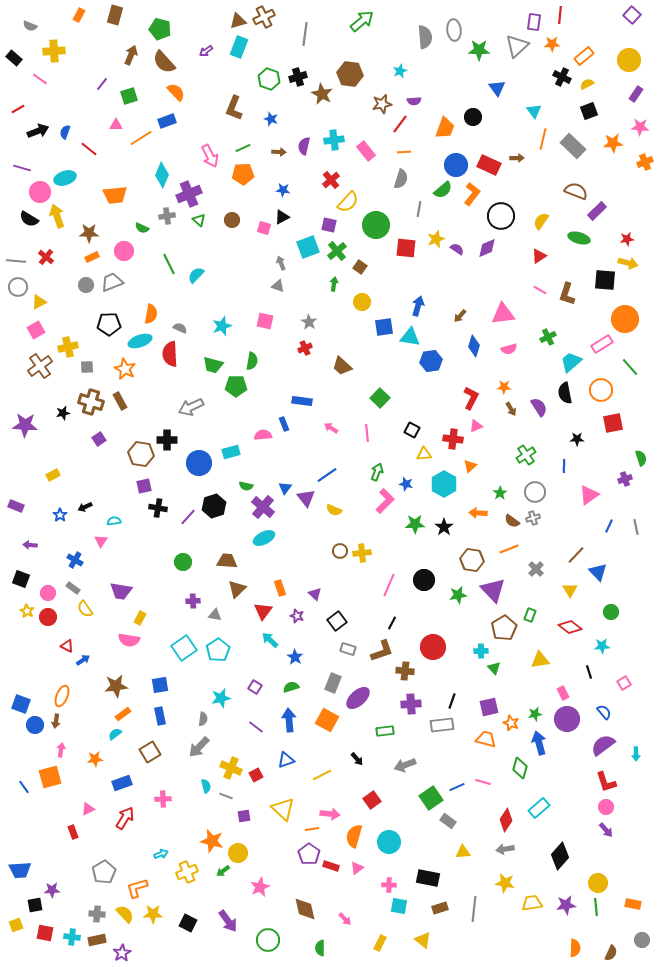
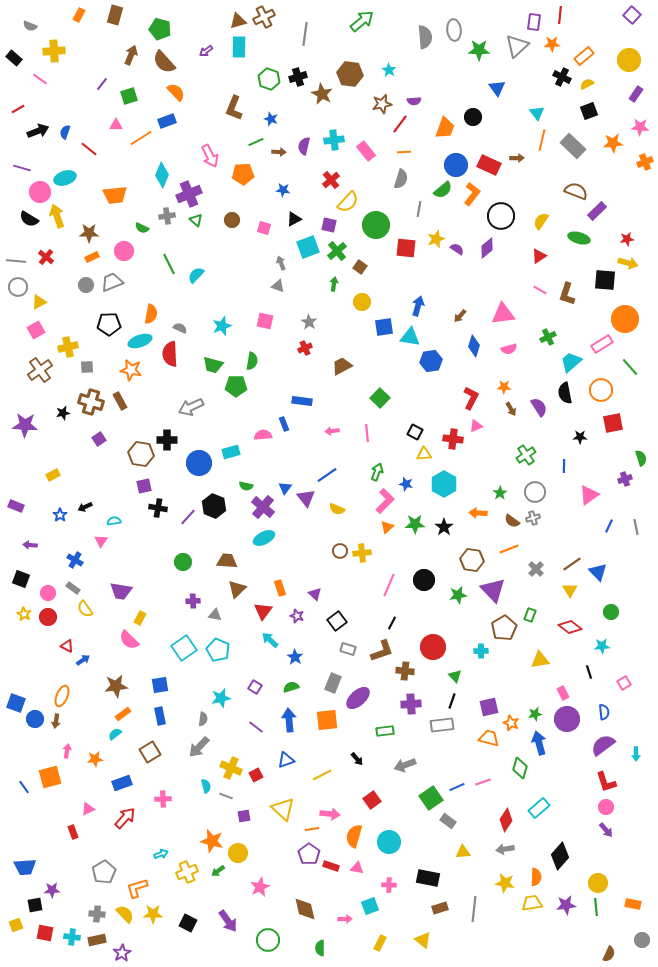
cyan rectangle at (239, 47): rotated 20 degrees counterclockwise
cyan star at (400, 71): moved 11 px left, 1 px up; rotated 16 degrees counterclockwise
cyan triangle at (534, 111): moved 3 px right, 2 px down
orange line at (543, 139): moved 1 px left, 1 px down
green line at (243, 148): moved 13 px right, 6 px up
black triangle at (282, 217): moved 12 px right, 2 px down
green triangle at (199, 220): moved 3 px left
purple diamond at (487, 248): rotated 15 degrees counterclockwise
brown cross at (40, 366): moved 4 px down
brown trapezoid at (342, 366): rotated 110 degrees clockwise
orange star at (125, 369): moved 6 px right, 1 px down; rotated 15 degrees counterclockwise
pink arrow at (331, 428): moved 1 px right, 3 px down; rotated 40 degrees counterclockwise
black square at (412, 430): moved 3 px right, 2 px down
black star at (577, 439): moved 3 px right, 2 px up
orange triangle at (470, 466): moved 83 px left, 61 px down
black hexagon at (214, 506): rotated 20 degrees counterclockwise
yellow semicircle at (334, 510): moved 3 px right, 1 px up
brown line at (576, 555): moved 4 px left, 9 px down; rotated 12 degrees clockwise
yellow star at (27, 611): moved 3 px left, 3 px down
pink semicircle at (129, 640): rotated 35 degrees clockwise
cyan pentagon at (218, 650): rotated 15 degrees counterclockwise
green triangle at (494, 668): moved 39 px left, 8 px down
blue square at (21, 704): moved 5 px left, 1 px up
blue semicircle at (604, 712): rotated 35 degrees clockwise
orange square at (327, 720): rotated 35 degrees counterclockwise
blue circle at (35, 725): moved 6 px up
orange trapezoid at (486, 739): moved 3 px right, 1 px up
pink arrow at (61, 750): moved 6 px right, 1 px down
pink line at (483, 782): rotated 35 degrees counterclockwise
red arrow at (125, 818): rotated 10 degrees clockwise
pink triangle at (357, 868): rotated 48 degrees clockwise
blue trapezoid at (20, 870): moved 5 px right, 3 px up
green arrow at (223, 871): moved 5 px left
cyan square at (399, 906): moved 29 px left; rotated 30 degrees counterclockwise
pink arrow at (345, 919): rotated 48 degrees counterclockwise
orange semicircle at (575, 948): moved 39 px left, 71 px up
brown semicircle at (611, 953): moved 2 px left, 1 px down
